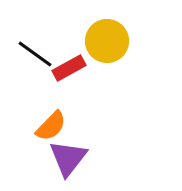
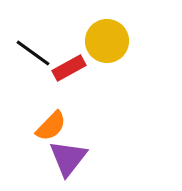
black line: moved 2 px left, 1 px up
